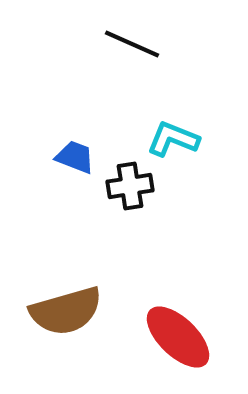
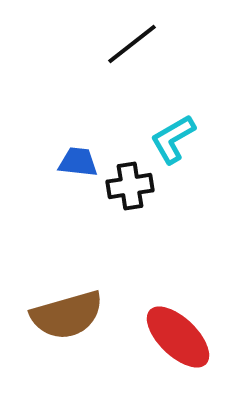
black line: rotated 62 degrees counterclockwise
cyan L-shape: rotated 52 degrees counterclockwise
blue trapezoid: moved 3 px right, 5 px down; rotated 15 degrees counterclockwise
brown semicircle: moved 1 px right, 4 px down
